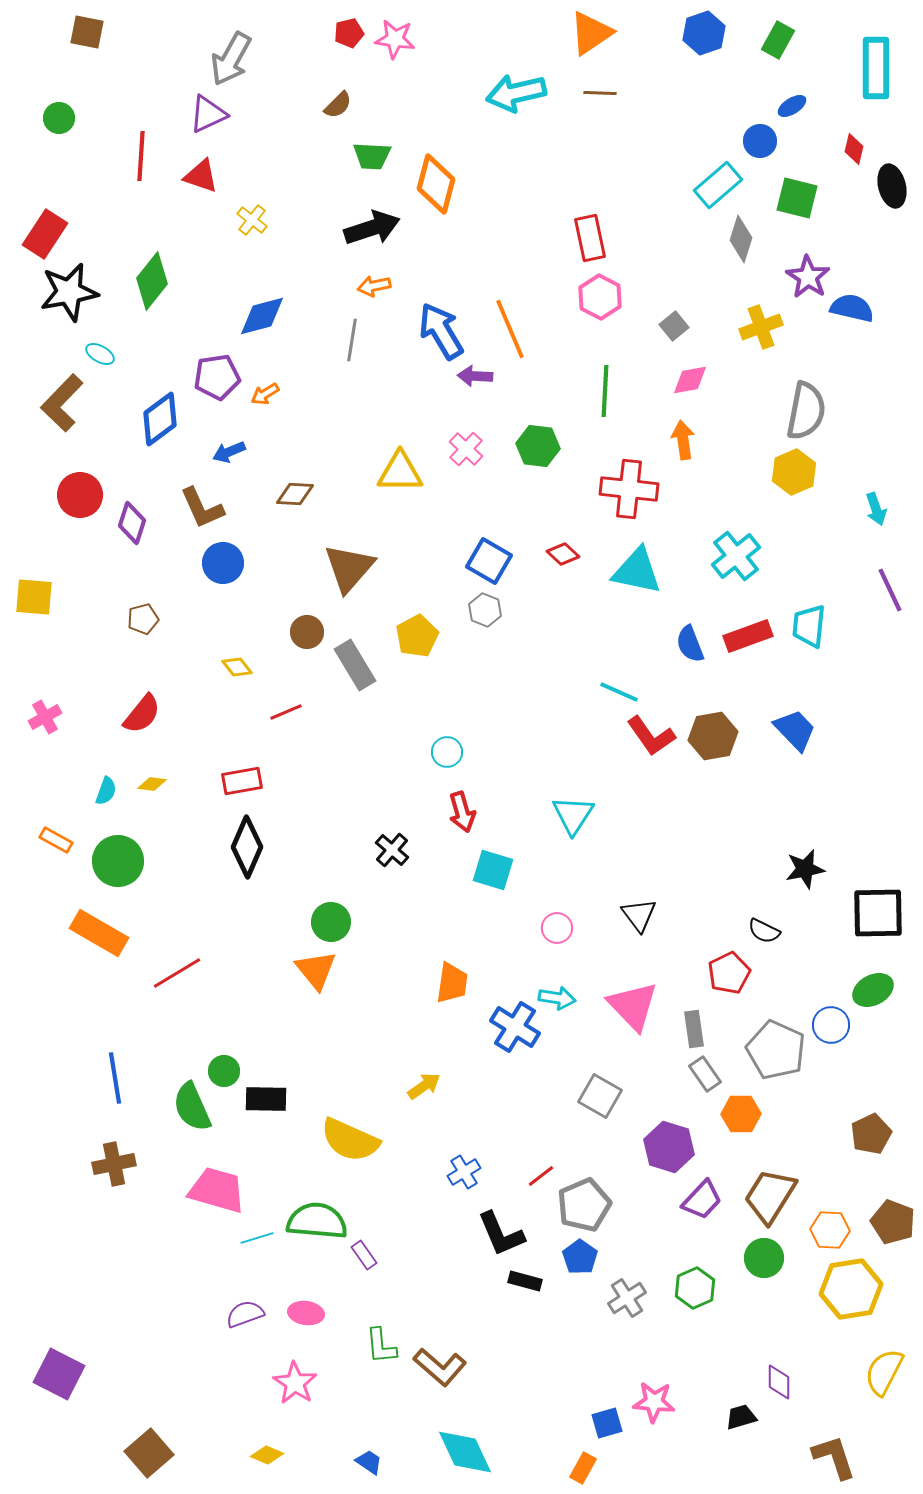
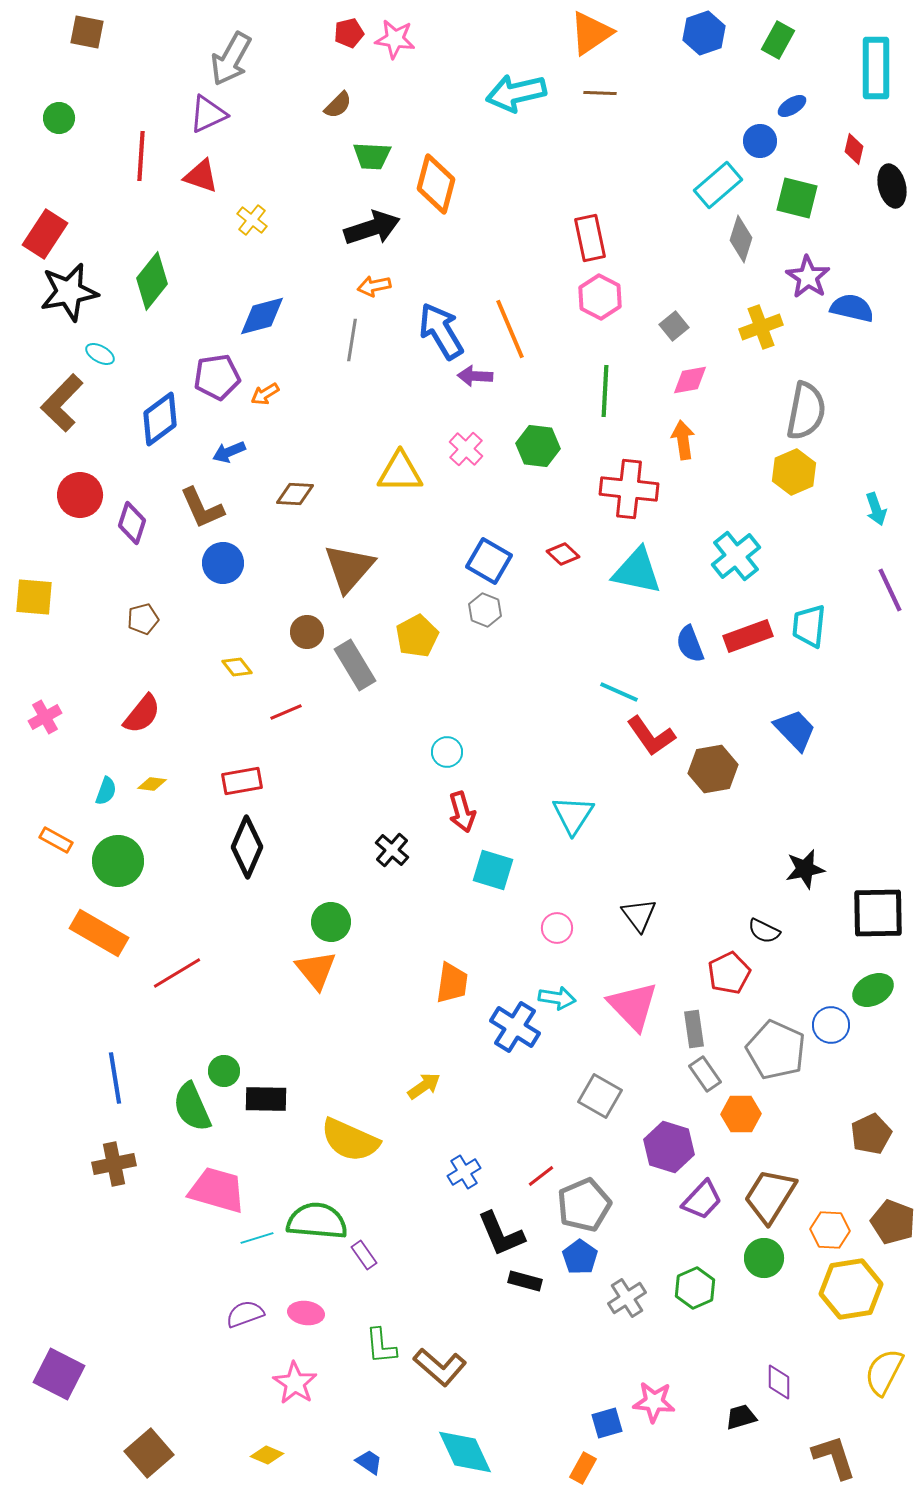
brown hexagon at (713, 736): moved 33 px down
